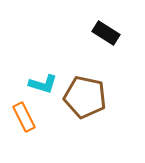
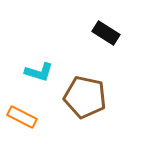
cyan L-shape: moved 4 px left, 12 px up
orange rectangle: moved 2 px left; rotated 36 degrees counterclockwise
